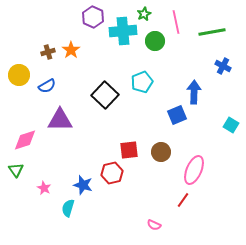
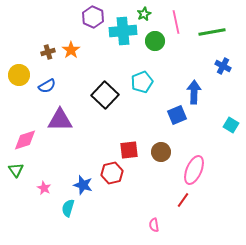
pink semicircle: rotated 56 degrees clockwise
